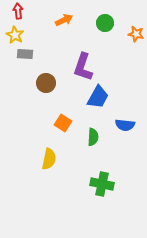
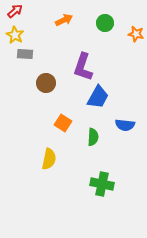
red arrow: moved 3 px left; rotated 56 degrees clockwise
